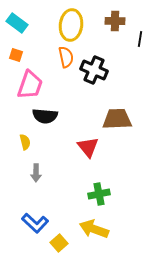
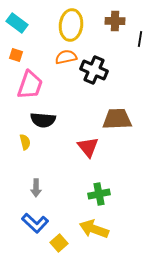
orange semicircle: rotated 90 degrees counterclockwise
black semicircle: moved 2 px left, 4 px down
gray arrow: moved 15 px down
